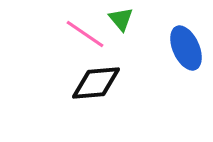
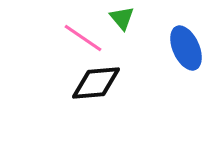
green triangle: moved 1 px right, 1 px up
pink line: moved 2 px left, 4 px down
